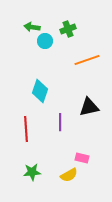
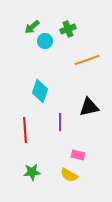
green arrow: rotated 49 degrees counterclockwise
red line: moved 1 px left, 1 px down
pink rectangle: moved 4 px left, 3 px up
yellow semicircle: rotated 60 degrees clockwise
